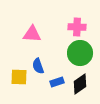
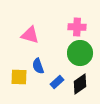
pink triangle: moved 2 px left, 1 px down; rotated 12 degrees clockwise
blue rectangle: rotated 24 degrees counterclockwise
